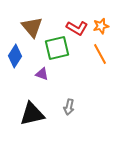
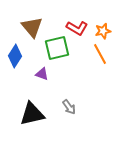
orange star: moved 2 px right, 5 px down
gray arrow: rotated 49 degrees counterclockwise
